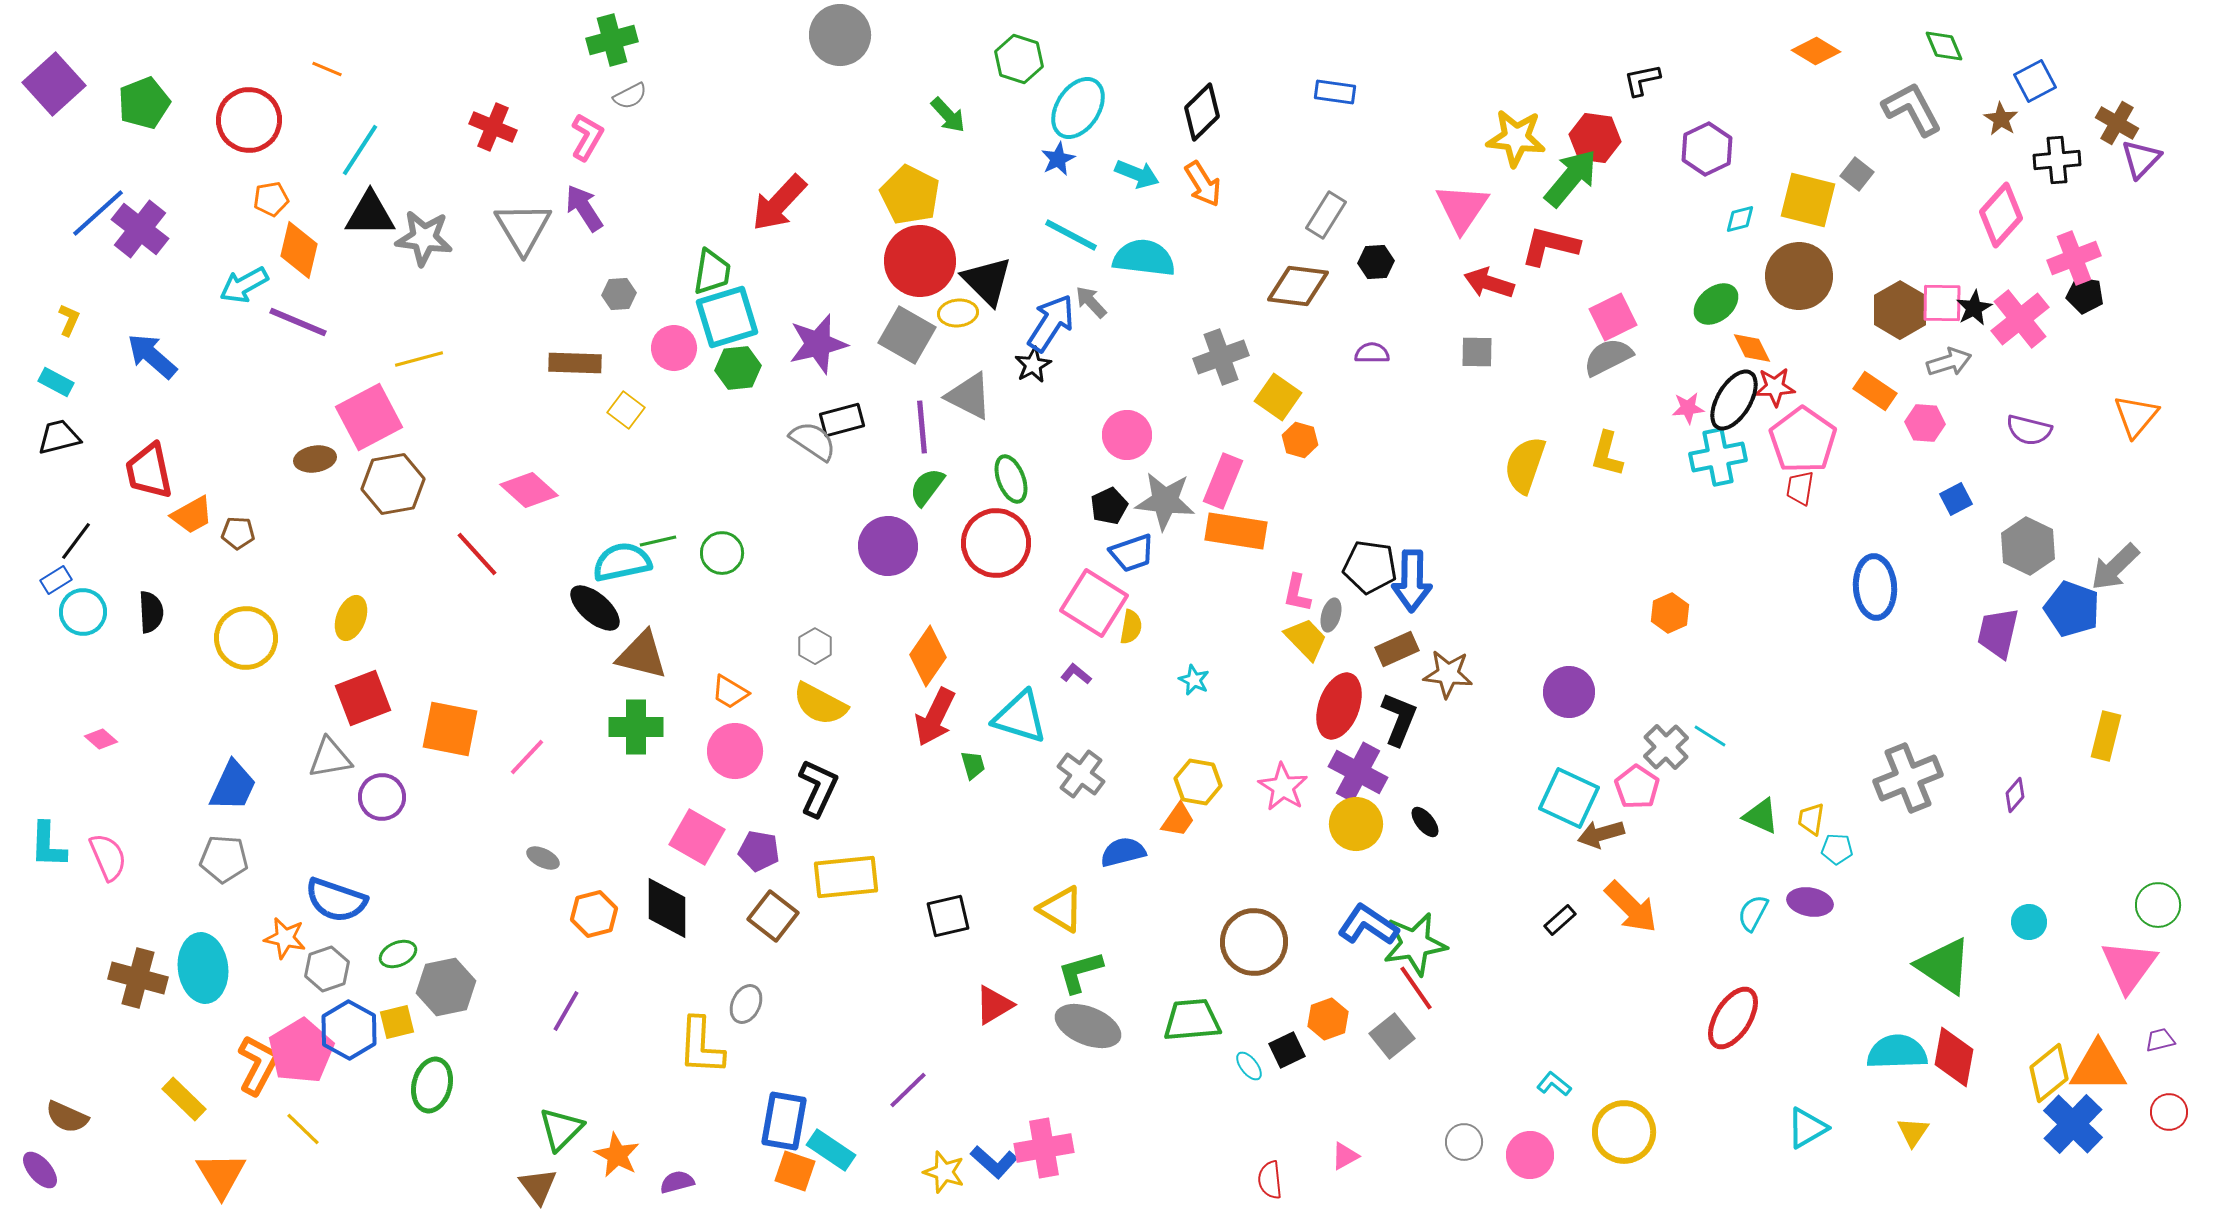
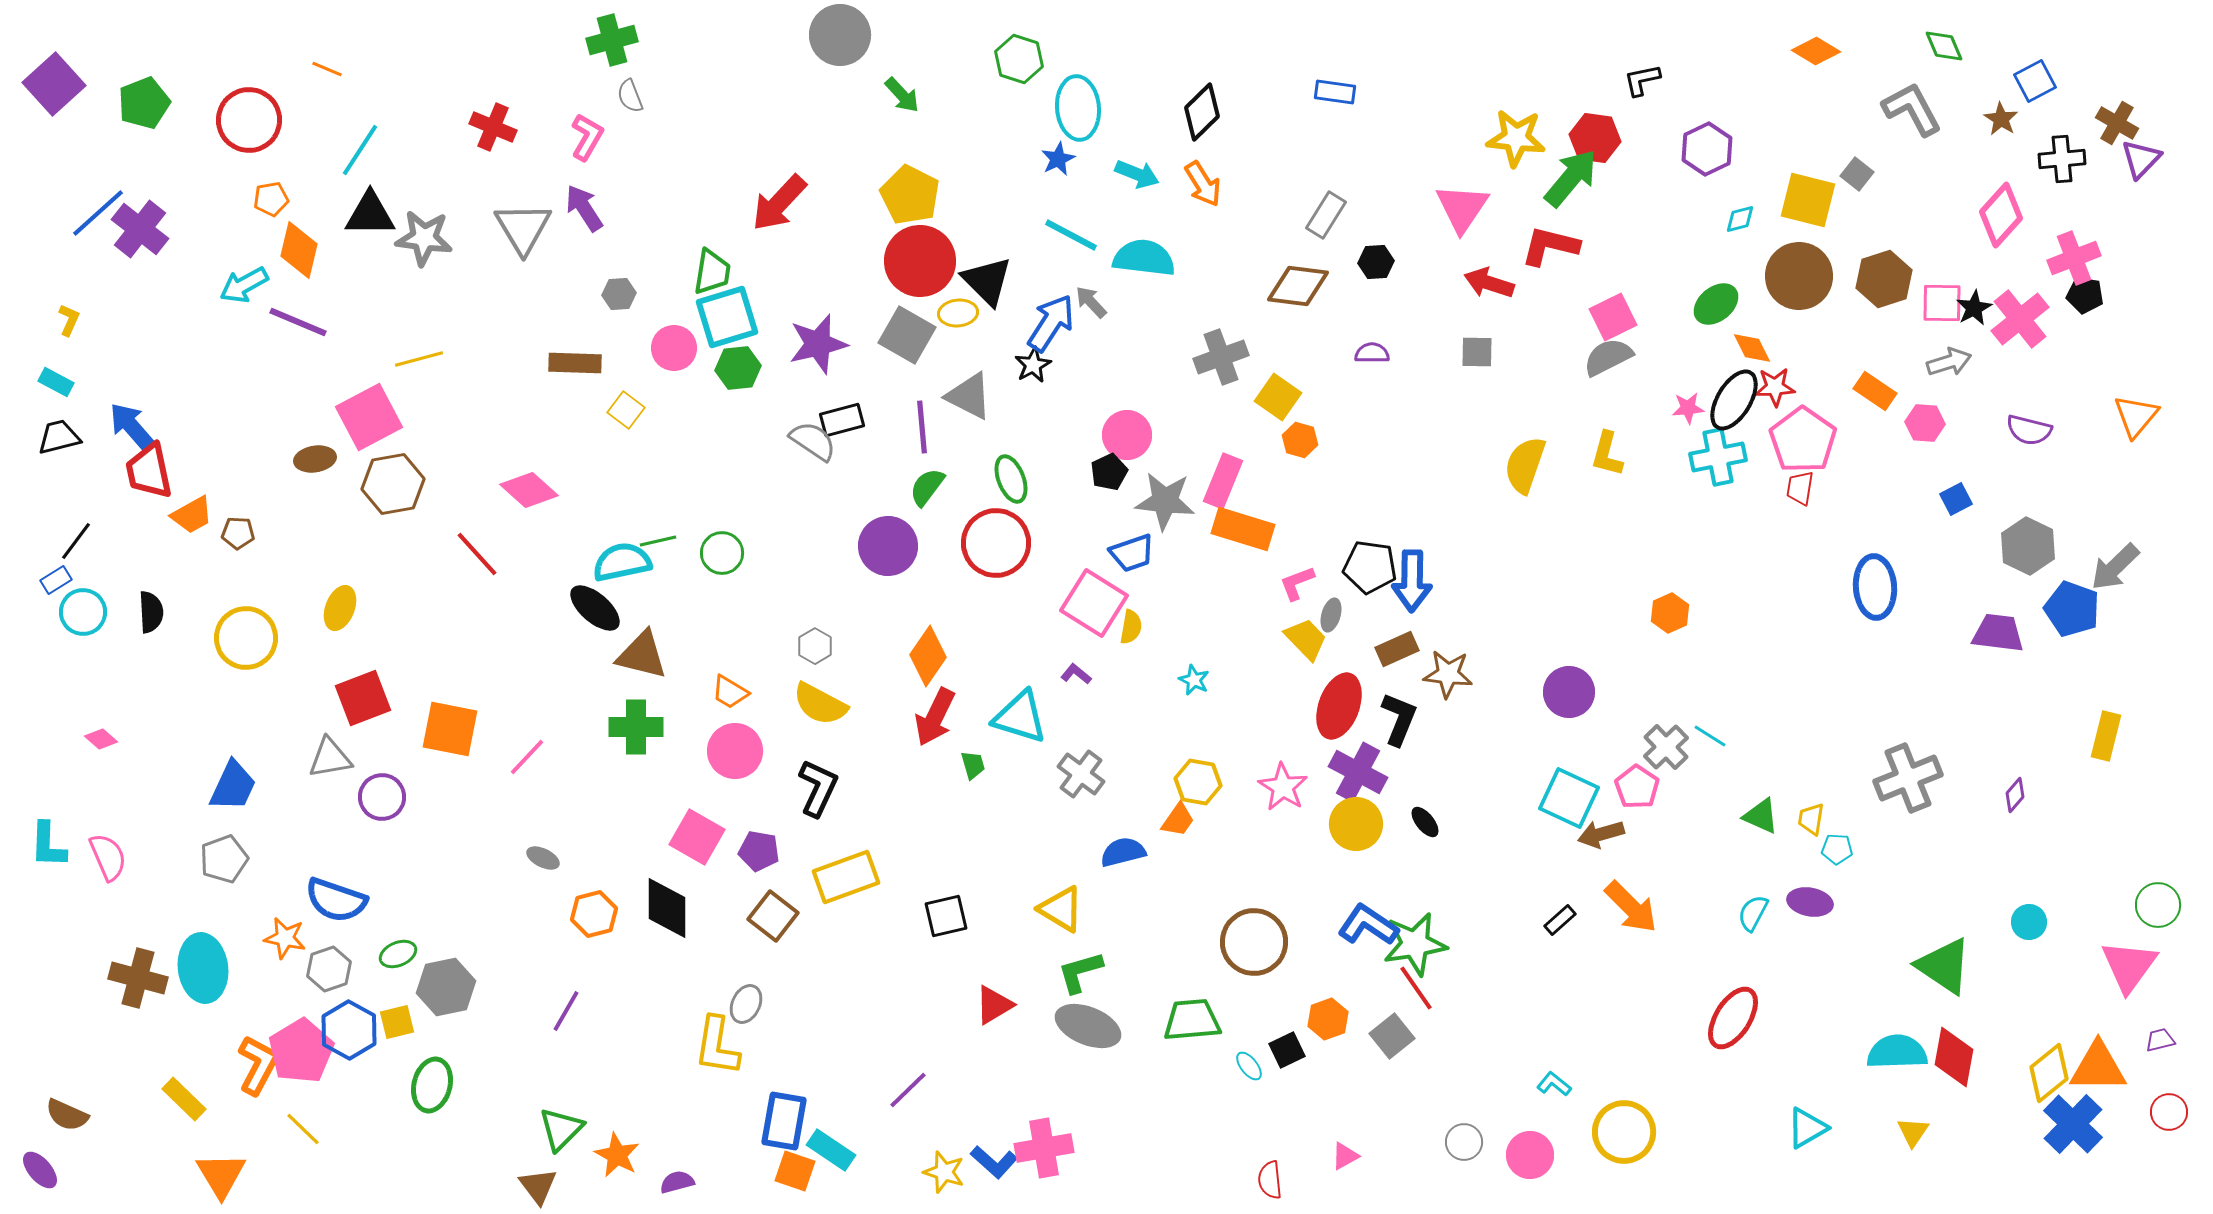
gray semicircle at (630, 96): rotated 96 degrees clockwise
cyan ellipse at (1078, 108): rotated 38 degrees counterclockwise
green arrow at (948, 115): moved 46 px left, 20 px up
black cross at (2057, 160): moved 5 px right, 1 px up
brown hexagon at (1900, 310): moved 16 px left, 31 px up; rotated 12 degrees clockwise
blue arrow at (152, 356): moved 20 px left, 71 px down; rotated 8 degrees clockwise
black pentagon at (1109, 506): moved 34 px up
orange rectangle at (1236, 531): moved 7 px right, 2 px up; rotated 8 degrees clockwise
pink L-shape at (1297, 593): moved 10 px up; rotated 57 degrees clockwise
yellow ellipse at (351, 618): moved 11 px left, 10 px up
purple trapezoid at (1998, 633): rotated 84 degrees clockwise
gray pentagon at (224, 859): rotated 24 degrees counterclockwise
yellow rectangle at (846, 877): rotated 14 degrees counterclockwise
black square at (948, 916): moved 2 px left
gray hexagon at (327, 969): moved 2 px right
yellow L-shape at (701, 1046): moved 16 px right; rotated 6 degrees clockwise
brown semicircle at (67, 1117): moved 2 px up
